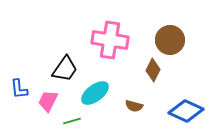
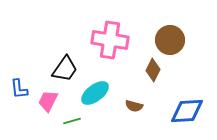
blue diamond: moved 1 px right; rotated 28 degrees counterclockwise
